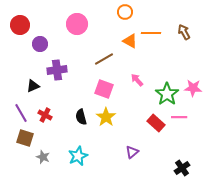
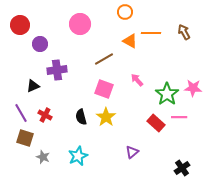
pink circle: moved 3 px right
